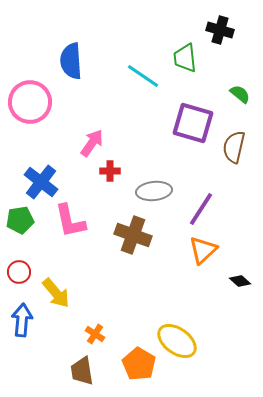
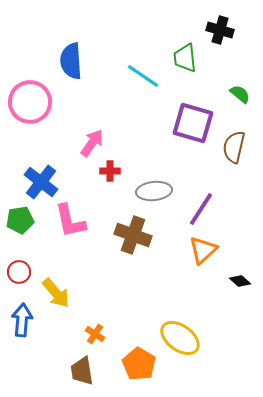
yellow ellipse: moved 3 px right, 3 px up
